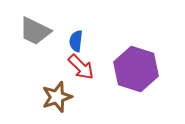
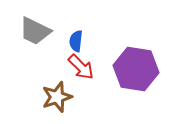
purple hexagon: rotated 9 degrees counterclockwise
